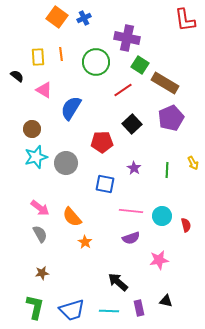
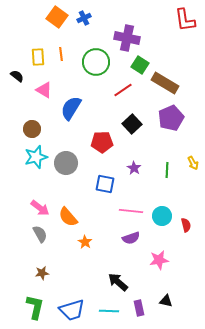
orange semicircle: moved 4 px left
